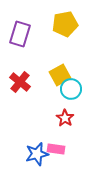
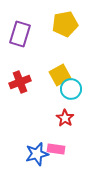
red cross: rotated 30 degrees clockwise
